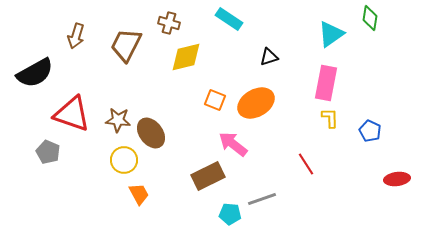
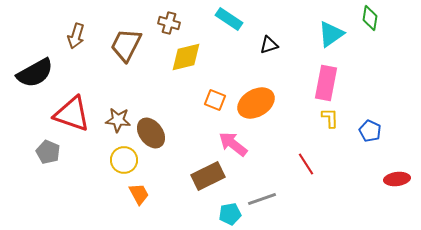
black triangle: moved 12 px up
cyan pentagon: rotated 15 degrees counterclockwise
